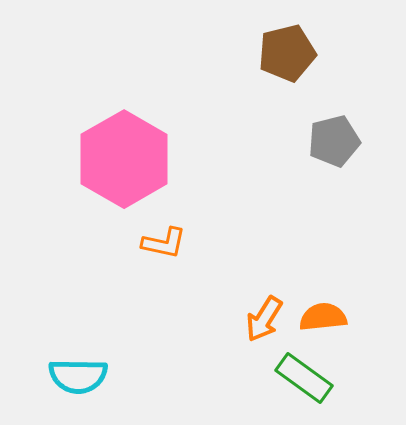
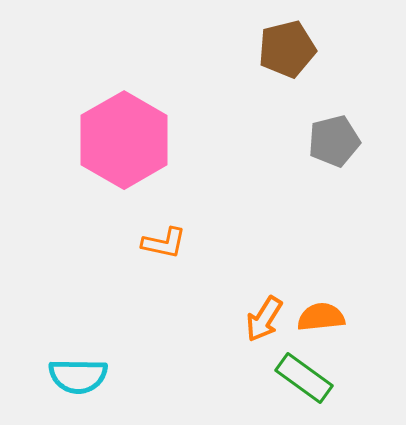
brown pentagon: moved 4 px up
pink hexagon: moved 19 px up
orange semicircle: moved 2 px left
